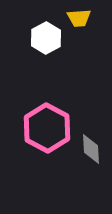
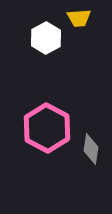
gray diamond: rotated 12 degrees clockwise
